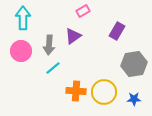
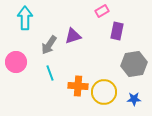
pink rectangle: moved 19 px right
cyan arrow: moved 2 px right
purple rectangle: rotated 18 degrees counterclockwise
purple triangle: rotated 18 degrees clockwise
gray arrow: rotated 30 degrees clockwise
pink circle: moved 5 px left, 11 px down
cyan line: moved 3 px left, 5 px down; rotated 70 degrees counterclockwise
orange cross: moved 2 px right, 5 px up
